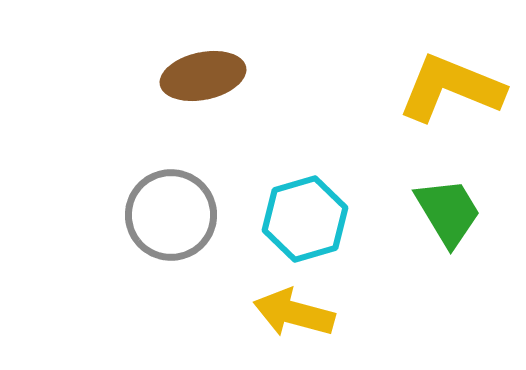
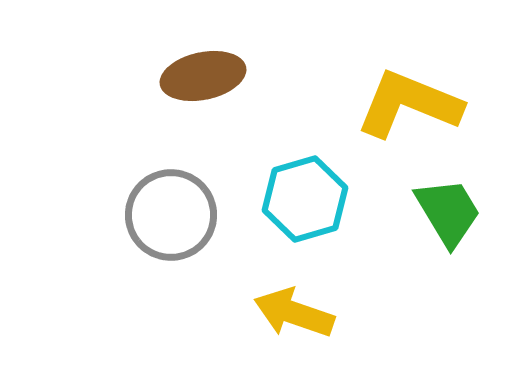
yellow L-shape: moved 42 px left, 16 px down
cyan hexagon: moved 20 px up
yellow arrow: rotated 4 degrees clockwise
